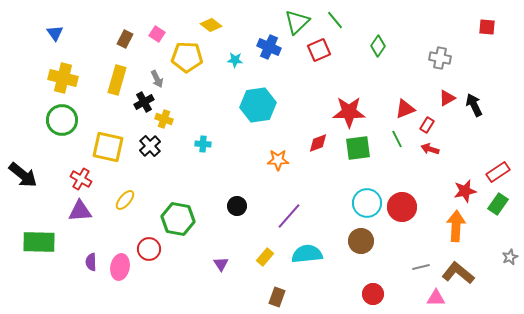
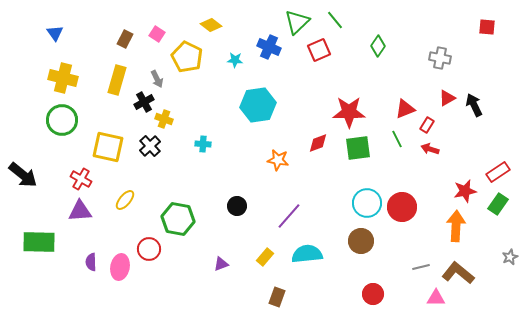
yellow pentagon at (187, 57): rotated 24 degrees clockwise
orange star at (278, 160): rotated 10 degrees clockwise
purple triangle at (221, 264): rotated 42 degrees clockwise
